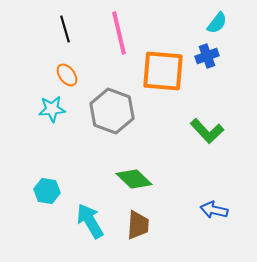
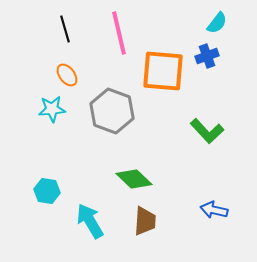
brown trapezoid: moved 7 px right, 4 px up
